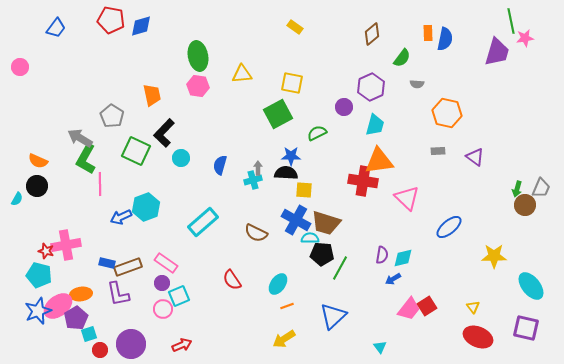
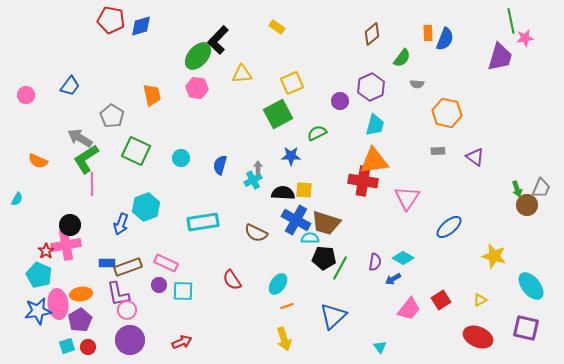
yellow rectangle at (295, 27): moved 18 px left
blue trapezoid at (56, 28): moved 14 px right, 58 px down
blue semicircle at (445, 39): rotated 10 degrees clockwise
purple trapezoid at (497, 52): moved 3 px right, 5 px down
green ellipse at (198, 56): rotated 52 degrees clockwise
pink circle at (20, 67): moved 6 px right, 28 px down
yellow square at (292, 83): rotated 35 degrees counterclockwise
pink hexagon at (198, 86): moved 1 px left, 2 px down
purple circle at (344, 107): moved 4 px left, 6 px up
black L-shape at (164, 133): moved 54 px right, 93 px up
green L-shape at (86, 159): rotated 28 degrees clockwise
orange triangle at (379, 161): moved 5 px left
black semicircle at (286, 173): moved 3 px left, 20 px down
cyan cross at (253, 180): rotated 12 degrees counterclockwise
pink line at (100, 184): moved 8 px left
black circle at (37, 186): moved 33 px right, 39 px down
green arrow at (517, 189): rotated 35 degrees counterclockwise
pink triangle at (407, 198): rotated 20 degrees clockwise
brown circle at (525, 205): moved 2 px right
blue arrow at (121, 217): moved 7 px down; rotated 45 degrees counterclockwise
cyan rectangle at (203, 222): rotated 32 degrees clockwise
red star at (46, 251): rotated 21 degrees clockwise
black pentagon at (322, 254): moved 2 px right, 4 px down
purple semicircle at (382, 255): moved 7 px left, 7 px down
yellow star at (494, 256): rotated 15 degrees clockwise
cyan diamond at (403, 258): rotated 45 degrees clockwise
blue rectangle at (107, 263): rotated 14 degrees counterclockwise
pink rectangle at (166, 263): rotated 10 degrees counterclockwise
cyan pentagon at (39, 275): rotated 10 degrees clockwise
purple circle at (162, 283): moved 3 px left, 2 px down
cyan square at (179, 296): moved 4 px right, 5 px up; rotated 25 degrees clockwise
pink ellipse at (58, 306): moved 2 px up; rotated 60 degrees counterclockwise
red square at (427, 306): moved 14 px right, 6 px up
yellow triangle at (473, 307): moved 7 px right, 7 px up; rotated 40 degrees clockwise
pink circle at (163, 309): moved 36 px left, 1 px down
blue star at (38, 311): rotated 12 degrees clockwise
purple pentagon at (76, 318): moved 4 px right, 2 px down
cyan square at (89, 334): moved 22 px left, 12 px down
yellow arrow at (284, 339): rotated 75 degrees counterclockwise
purple circle at (131, 344): moved 1 px left, 4 px up
red arrow at (182, 345): moved 3 px up
red circle at (100, 350): moved 12 px left, 3 px up
